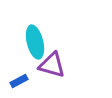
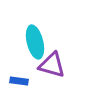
blue rectangle: rotated 36 degrees clockwise
